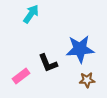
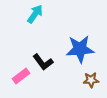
cyan arrow: moved 4 px right
black L-shape: moved 5 px left, 1 px up; rotated 15 degrees counterclockwise
brown star: moved 4 px right
